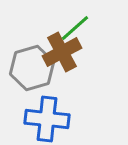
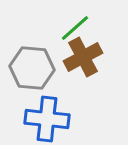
brown cross: moved 21 px right, 5 px down
gray hexagon: rotated 21 degrees clockwise
